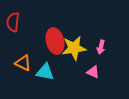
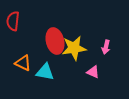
red semicircle: moved 1 px up
pink arrow: moved 5 px right
